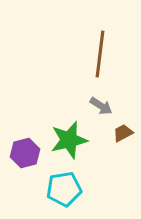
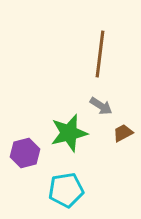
green star: moved 7 px up
cyan pentagon: moved 2 px right, 1 px down
